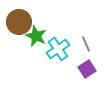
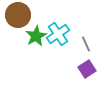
brown circle: moved 1 px left, 7 px up
green star: rotated 20 degrees clockwise
cyan cross: moved 15 px up
